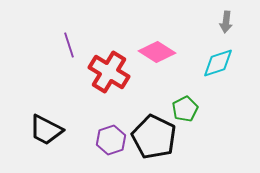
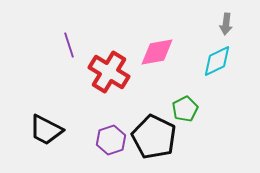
gray arrow: moved 2 px down
pink diamond: rotated 42 degrees counterclockwise
cyan diamond: moved 1 px left, 2 px up; rotated 8 degrees counterclockwise
